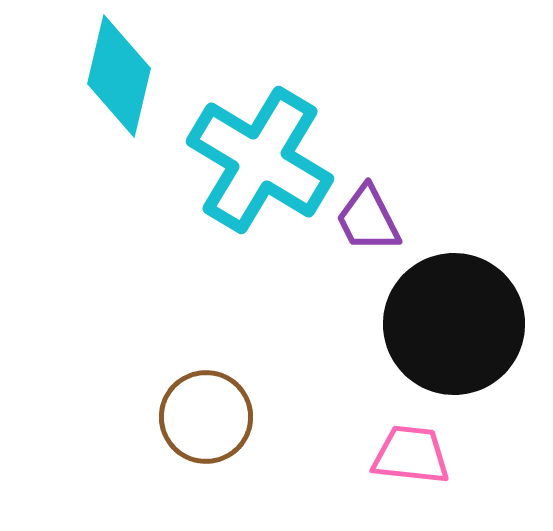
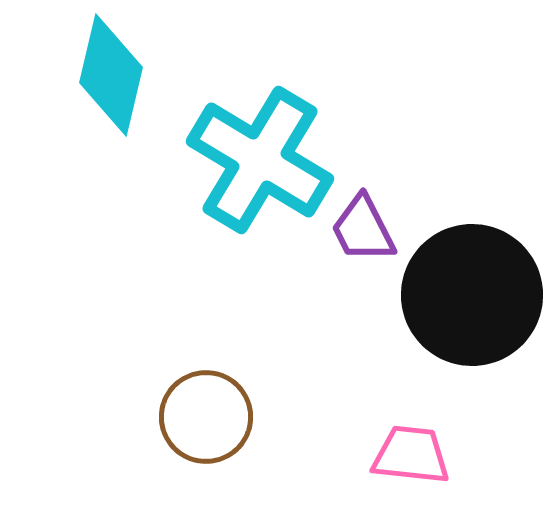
cyan diamond: moved 8 px left, 1 px up
purple trapezoid: moved 5 px left, 10 px down
black circle: moved 18 px right, 29 px up
